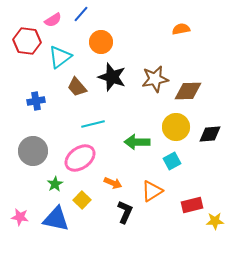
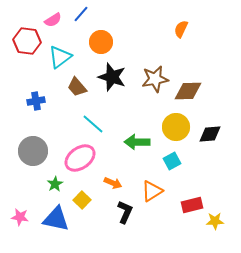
orange semicircle: rotated 54 degrees counterclockwise
cyan line: rotated 55 degrees clockwise
